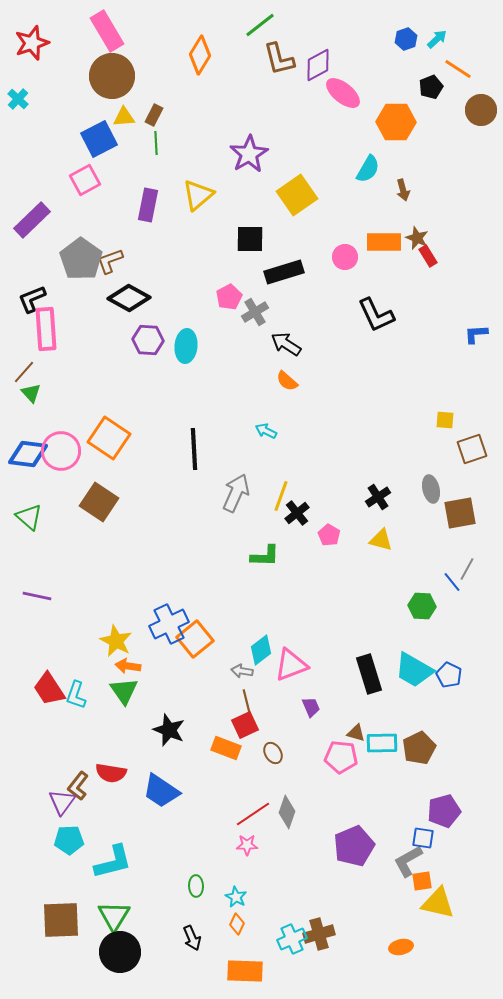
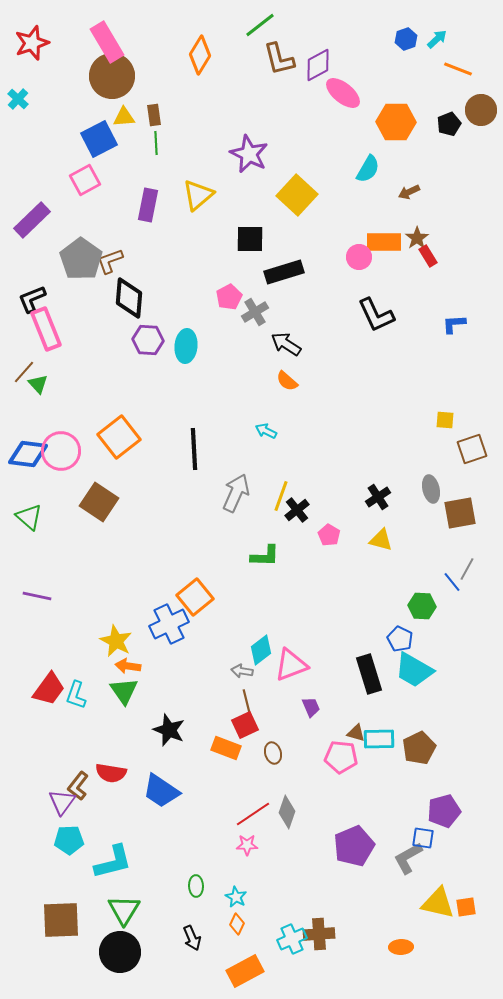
pink rectangle at (107, 31): moved 11 px down
orange line at (458, 69): rotated 12 degrees counterclockwise
black pentagon at (431, 87): moved 18 px right, 37 px down
brown rectangle at (154, 115): rotated 35 degrees counterclockwise
purple star at (249, 154): rotated 15 degrees counterclockwise
brown arrow at (403, 190): moved 6 px right, 2 px down; rotated 80 degrees clockwise
yellow square at (297, 195): rotated 12 degrees counterclockwise
brown star at (417, 238): rotated 15 degrees clockwise
pink circle at (345, 257): moved 14 px right
black diamond at (129, 298): rotated 66 degrees clockwise
pink rectangle at (46, 329): rotated 18 degrees counterclockwise
blue L-shape at (476, 334): moved 22 px left, 10 px up
green triangle at (31, 393): moved 7 px right, 9 px up
orange square at (109, 438): moved 10 px right, 1 px up; rotated 18 degrees clockwise
black cross at (297, 513): moved 3 px up
orange square at (195, 639): moved 42 px up
blue pentagon at (449, 675): moved 49 px left, 36 px up
red trapezoid at (49, 689): rotated 111 degrees counterclockwise
cyan rectangle at (382, 743): moved 3 px left, 4 px up
brown ellipse at (273, 753): rotated 15 degrees clockwise
gray L-shape at (408, 861): moved 3 px up
orange square at (422, 881): moved 44 px right, 26 px down
green triangle at (114, 916): moved 10 px right, 6 px up
brown cross at (319, 934): rotated 12 degrees clockwise
orange ellipse at (401, 947): rotated 10 degrees clockwise
orange rectangle at (245, 971): rotated 30 degrees counterclockwise
